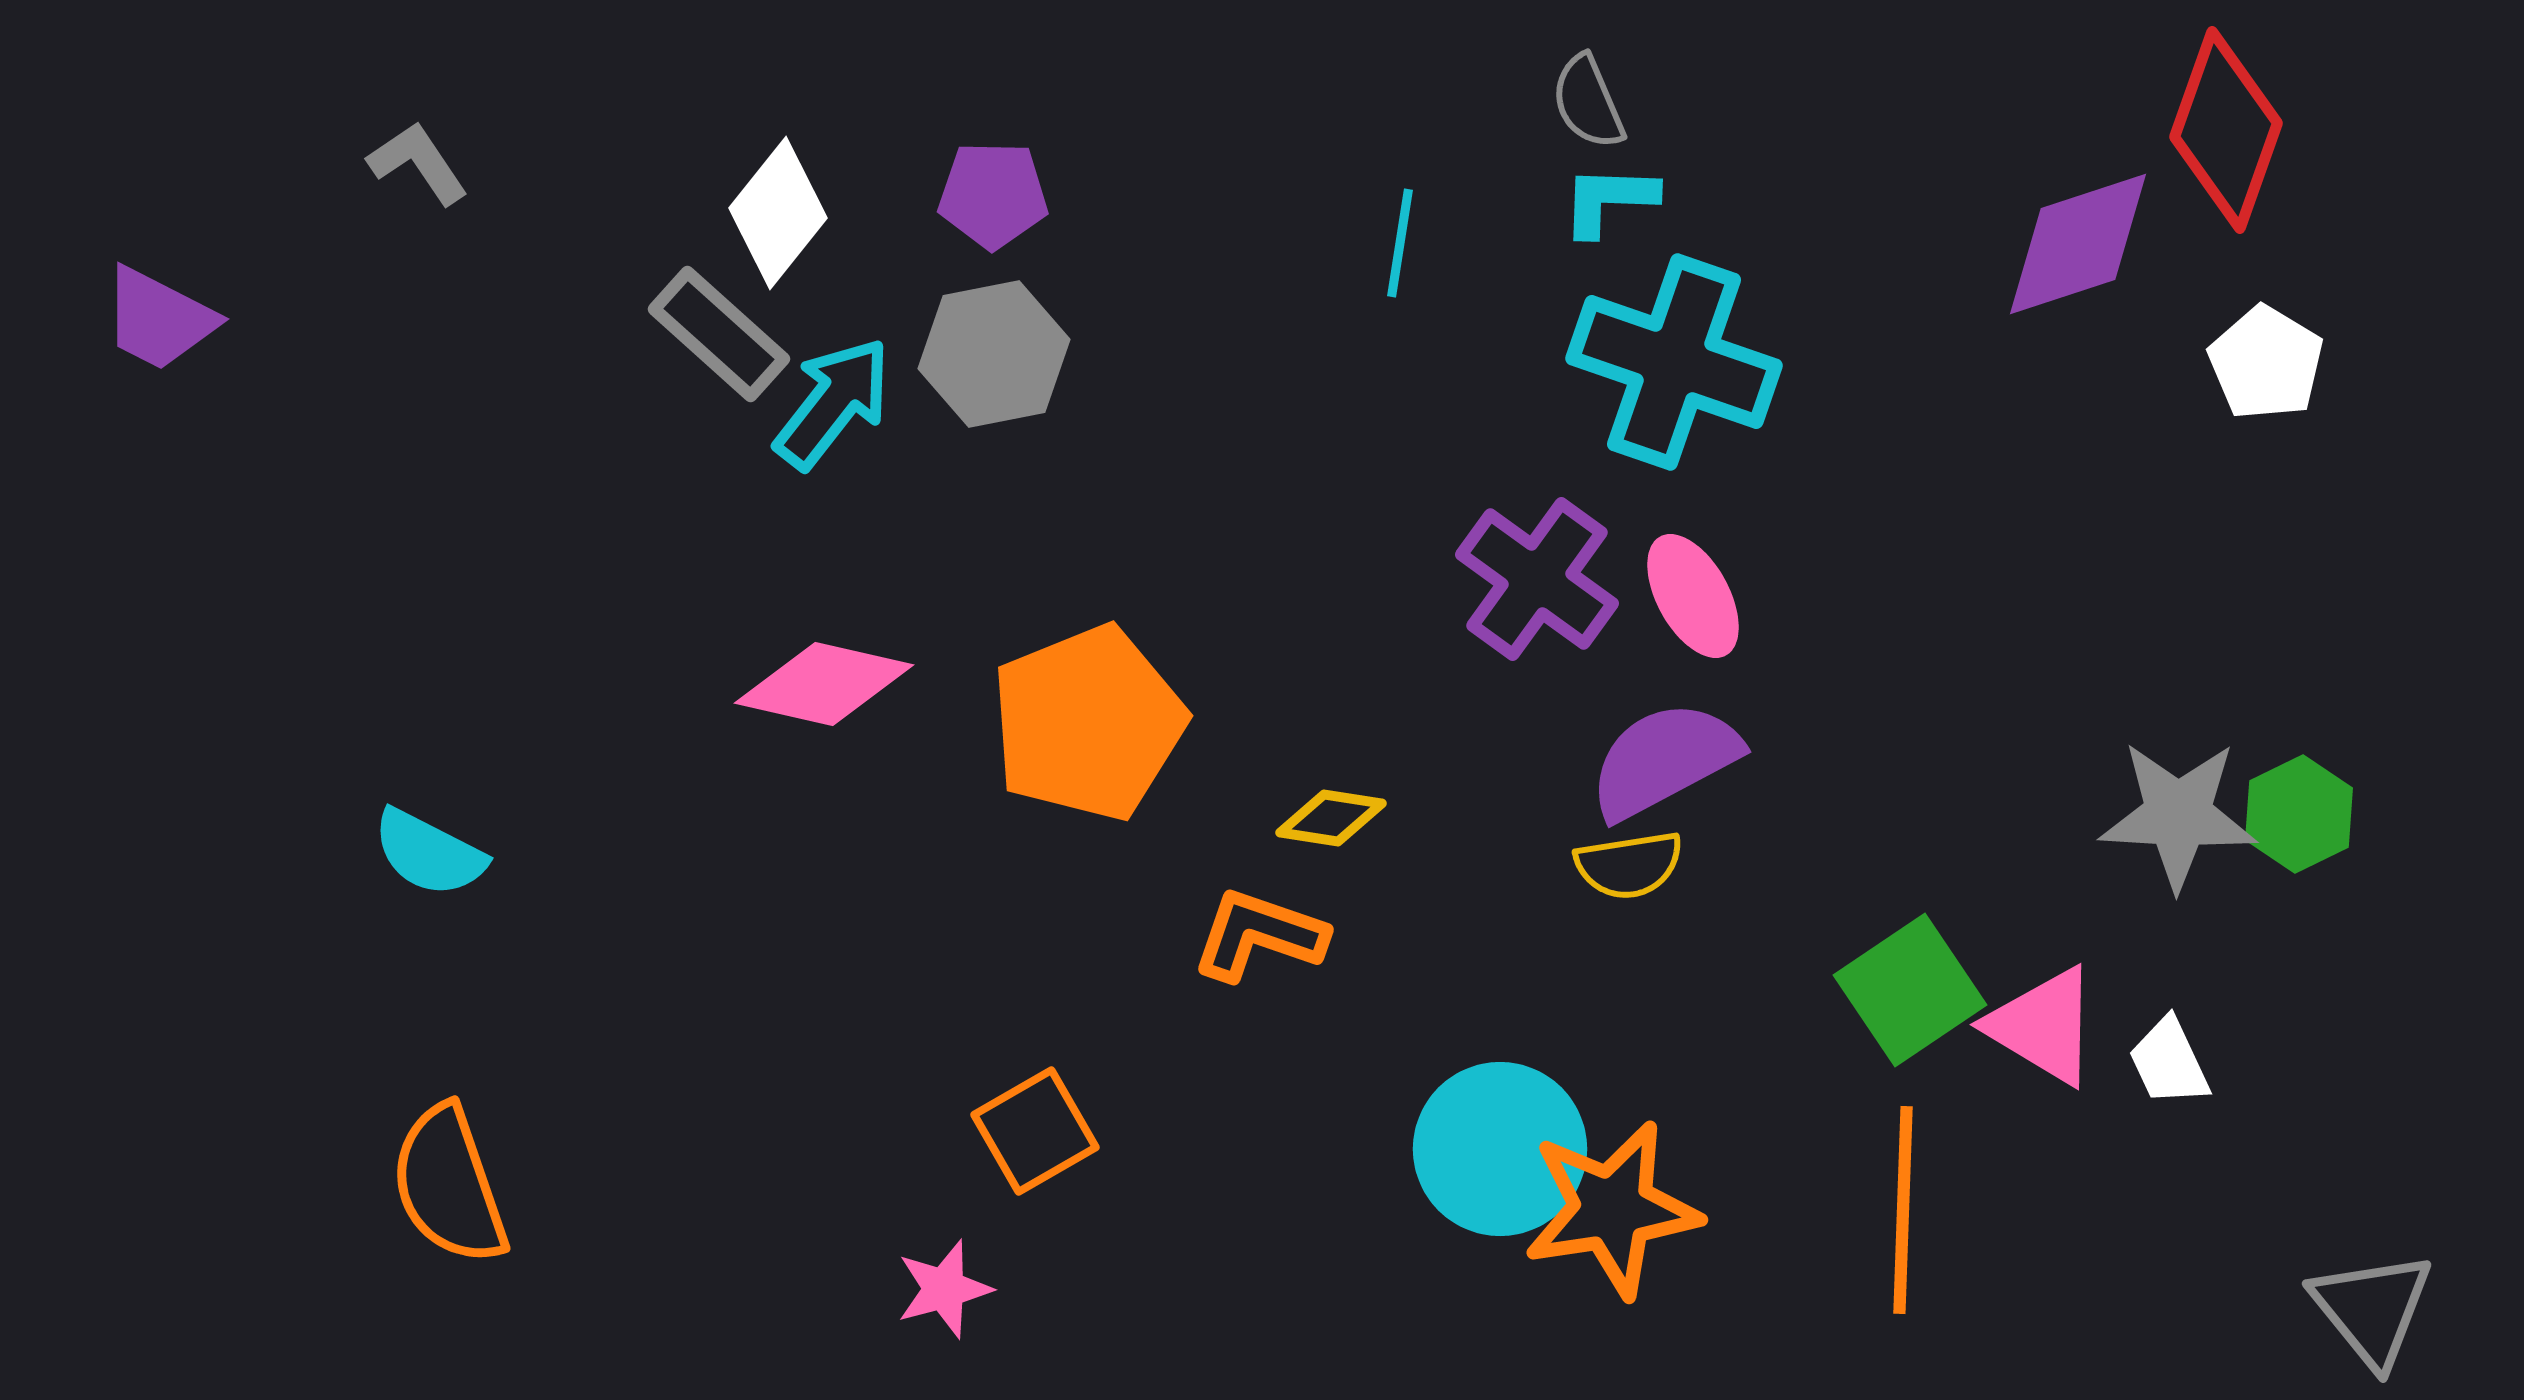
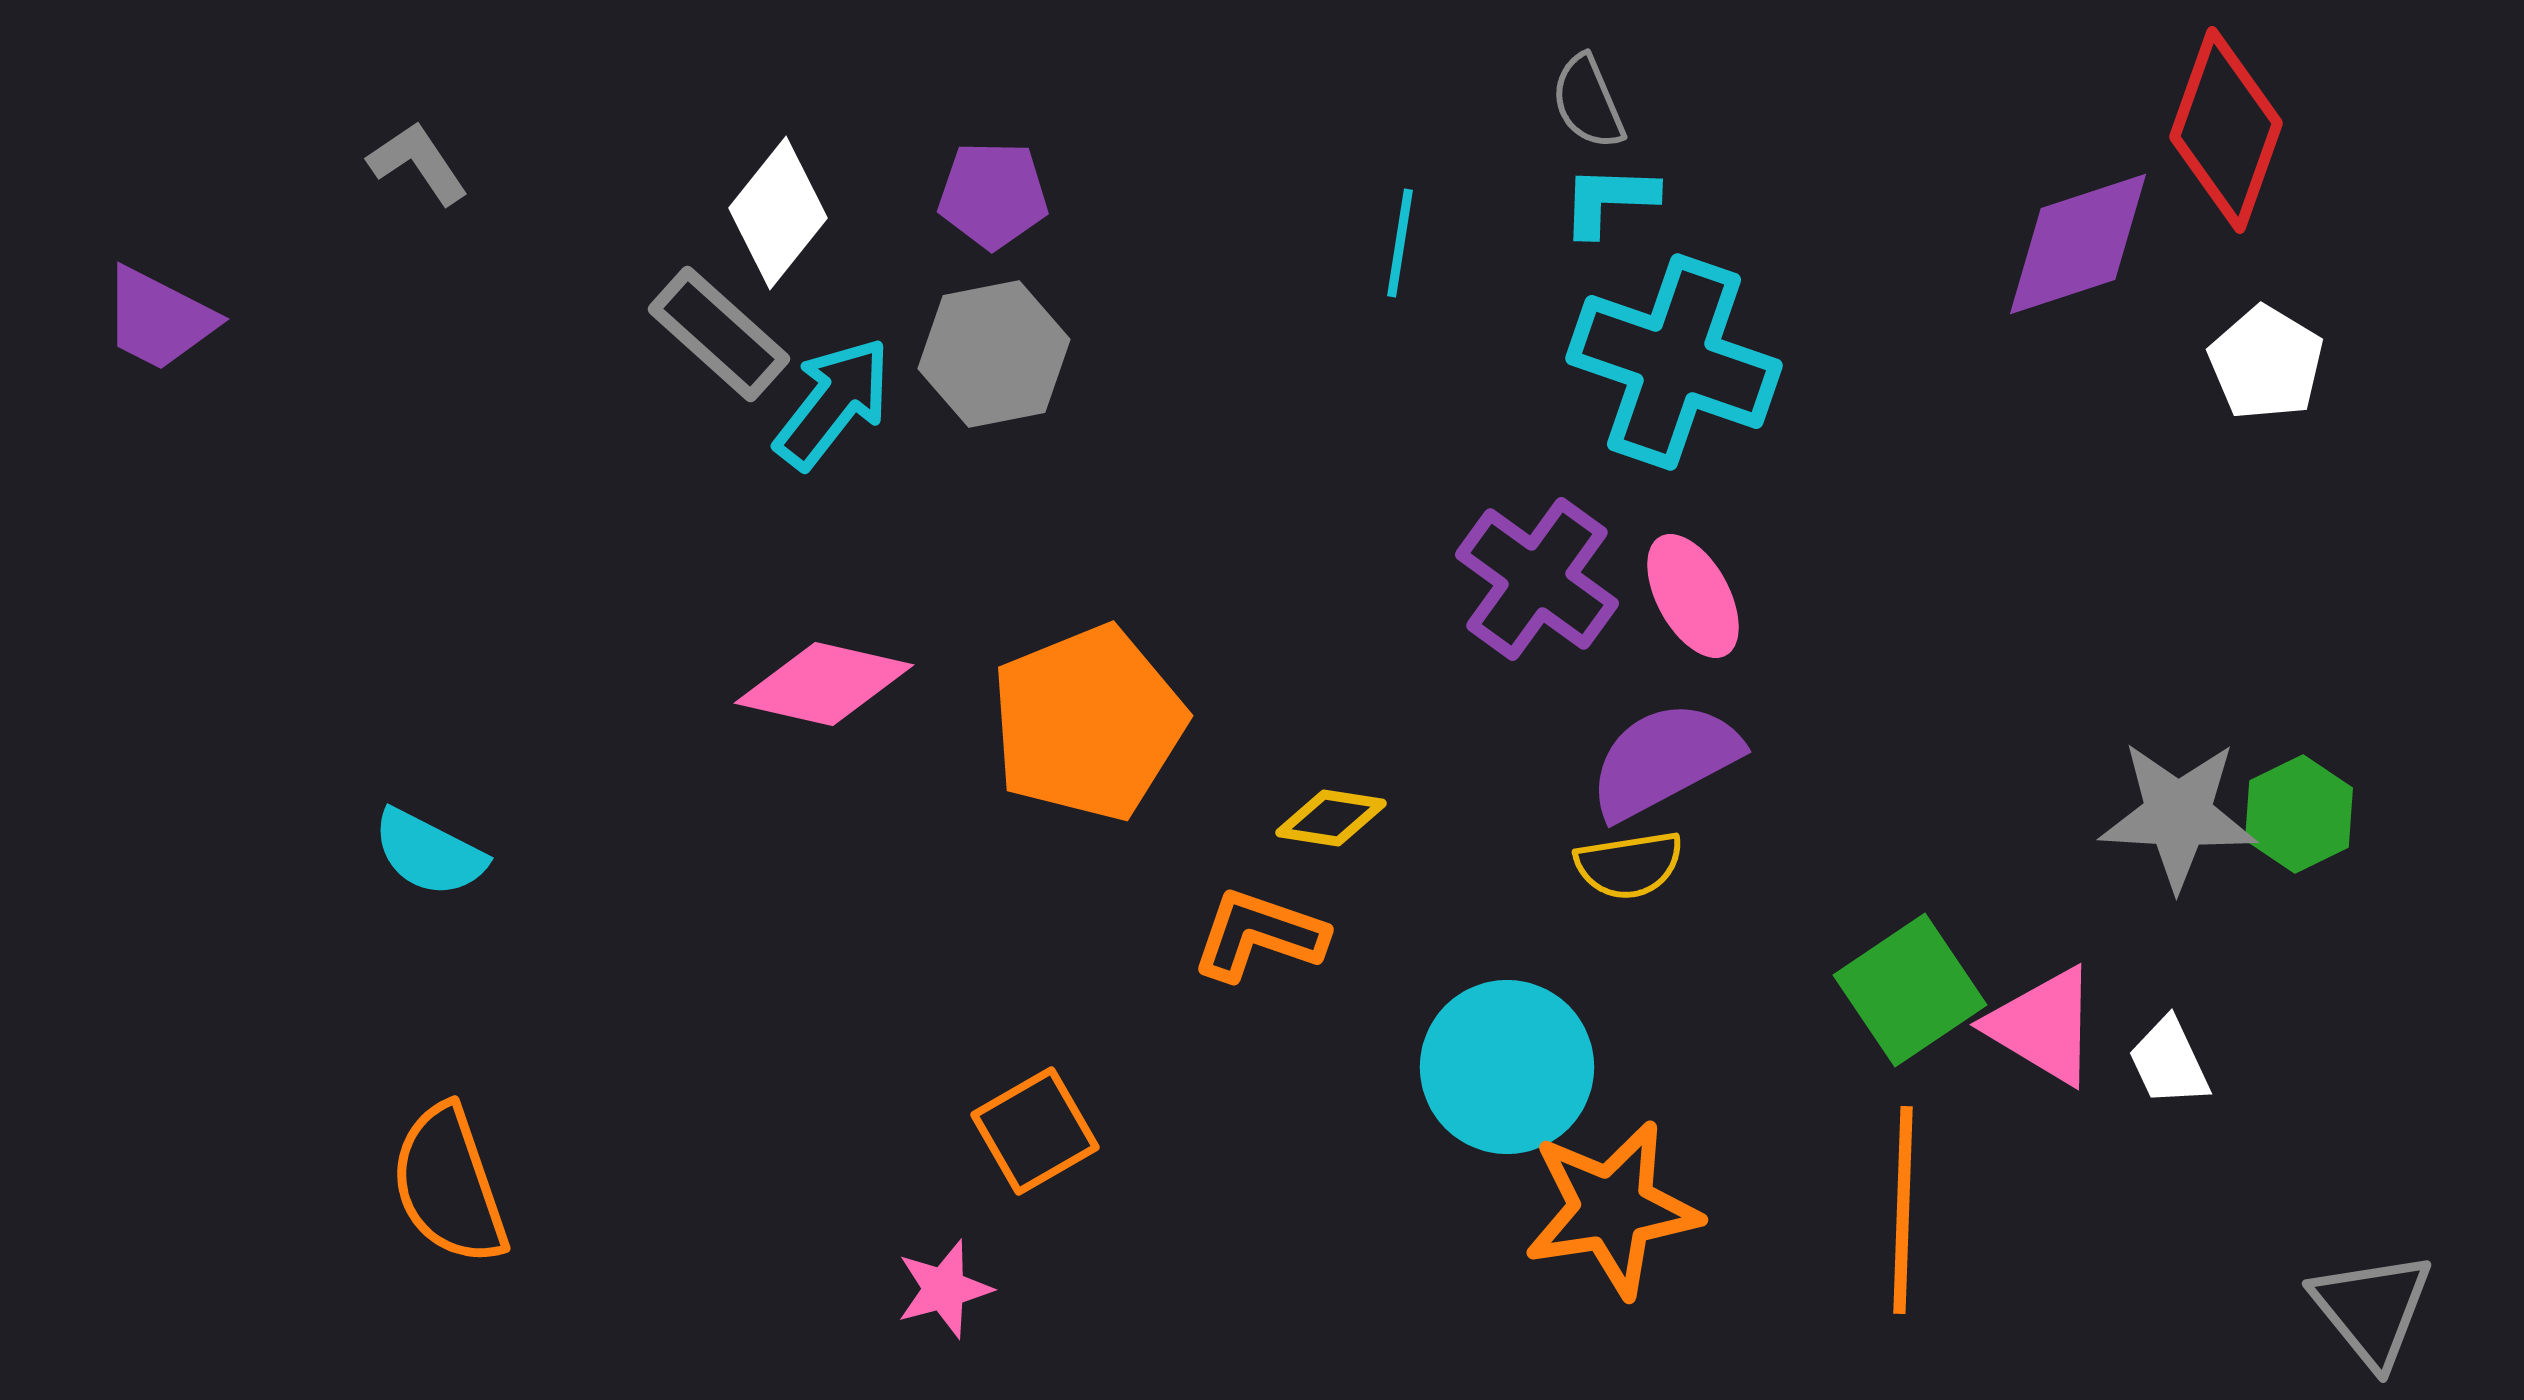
cyan circle: moved 7 px right, 82 px up
